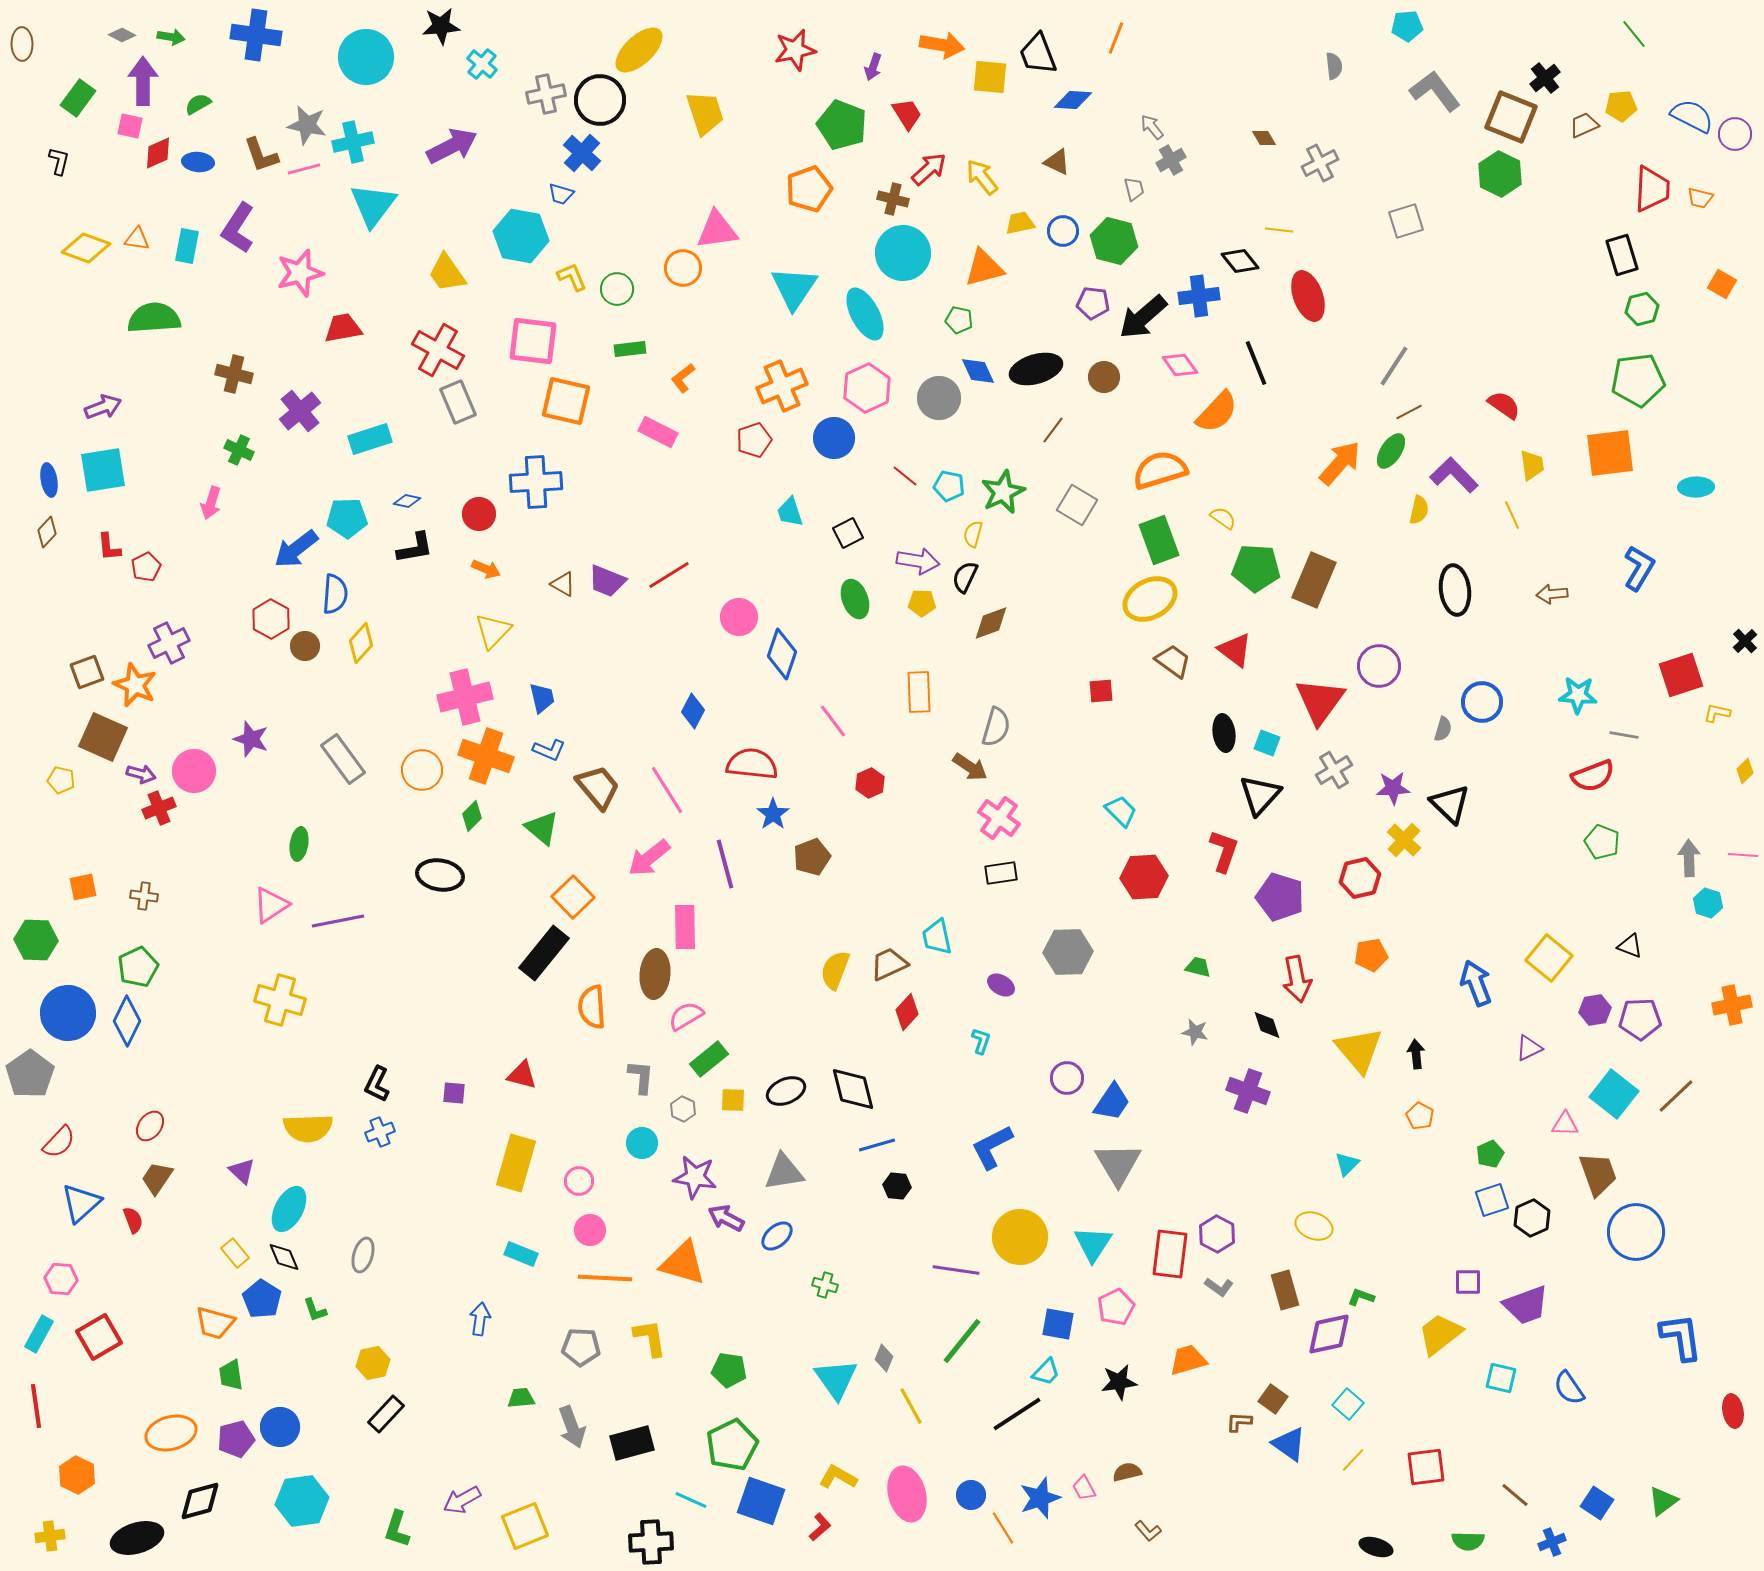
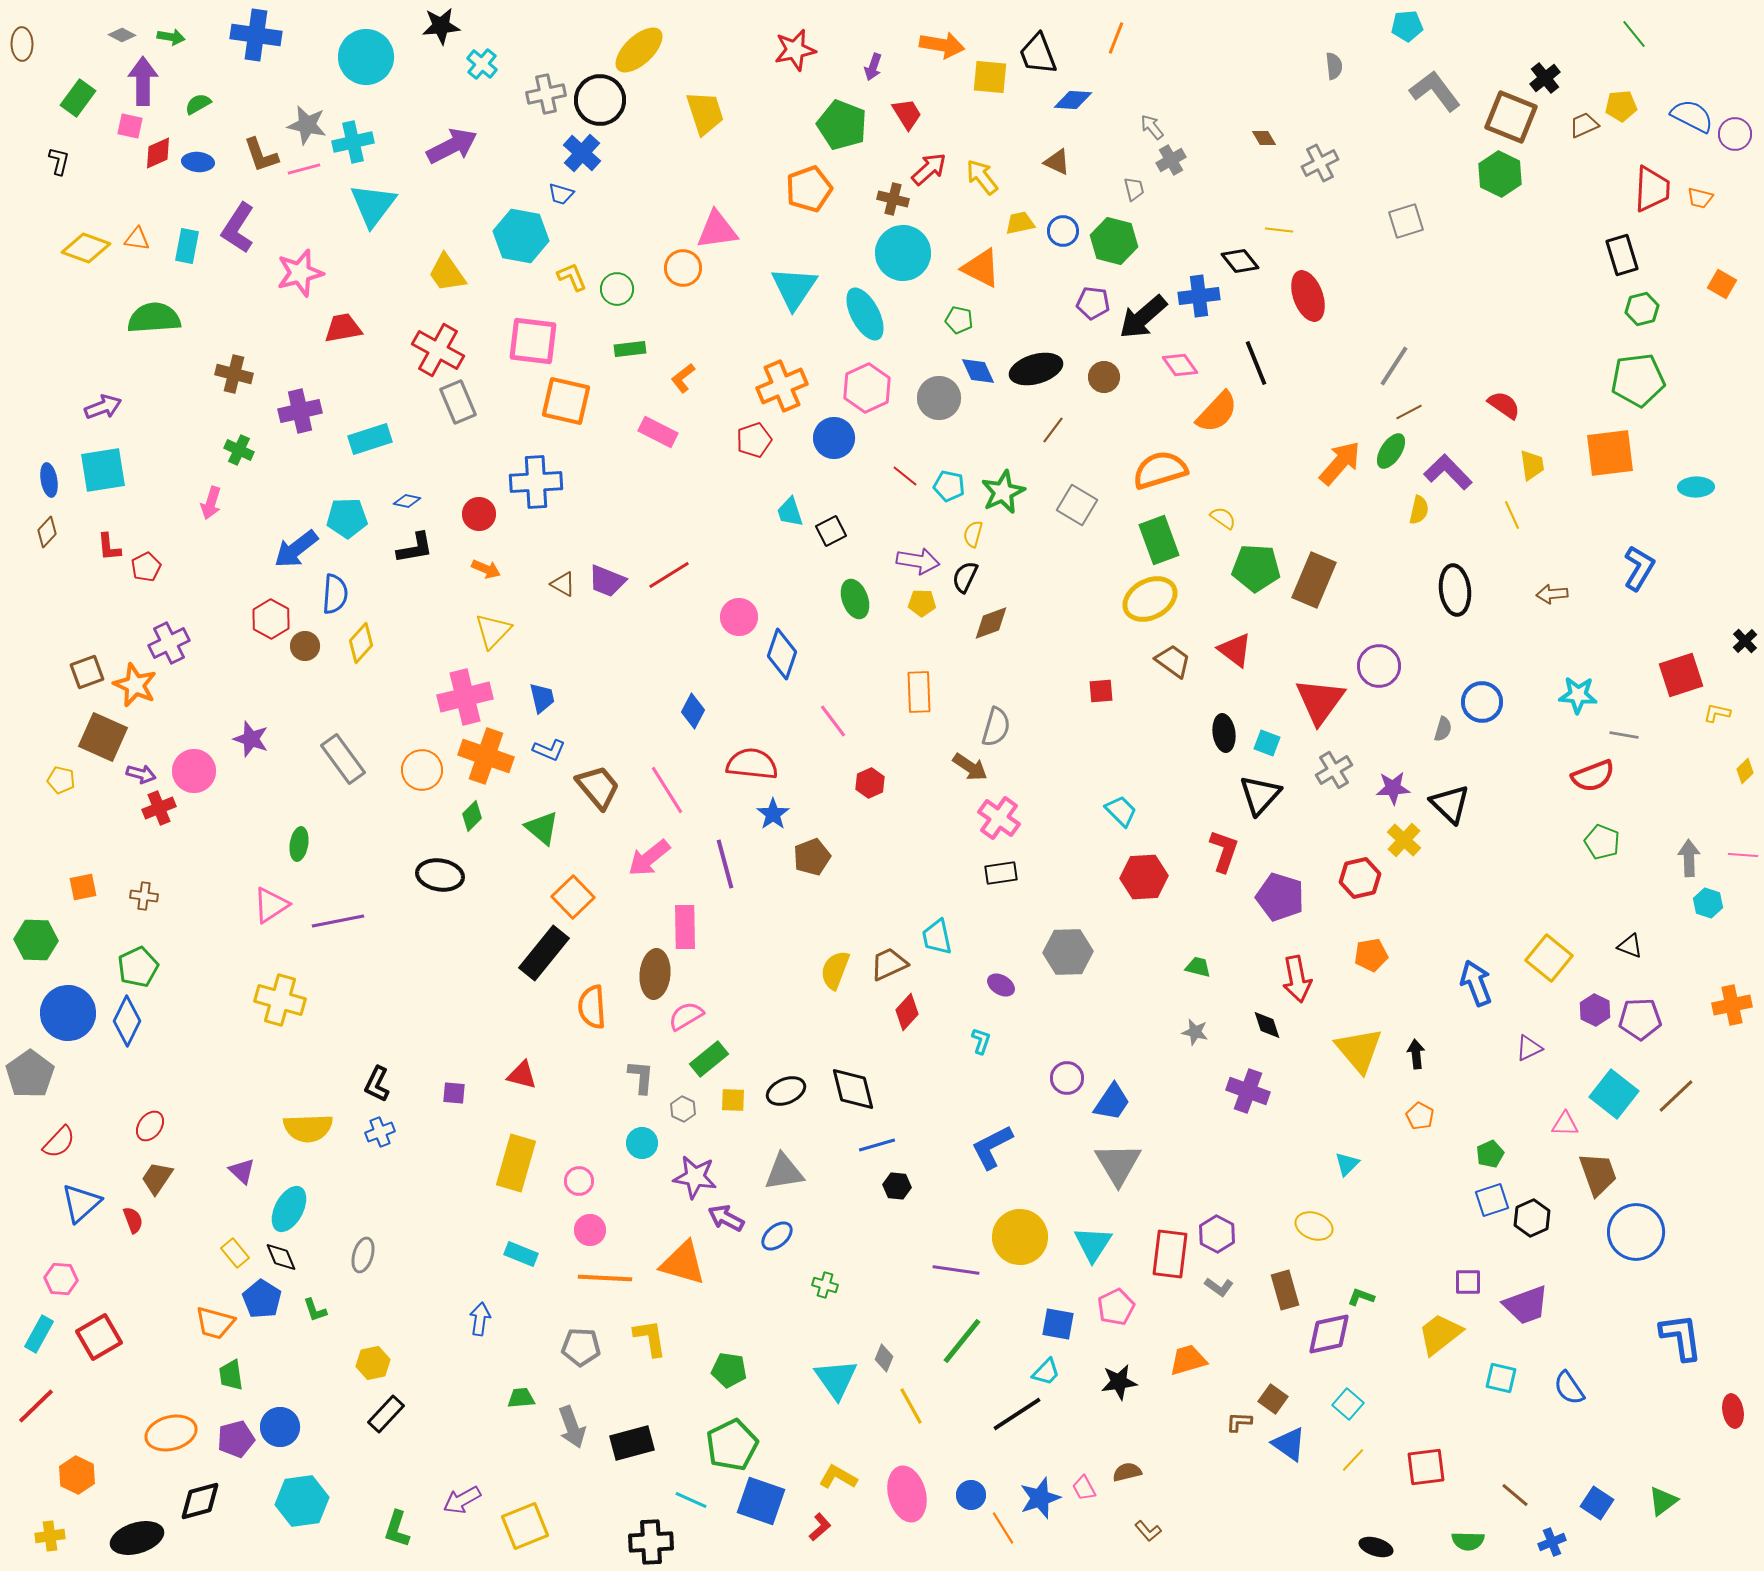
orange triangle at (984, 268): moved 3 px left; rotated 42 degrees clockwise
purple cross at (300, 411): rotated 27 degrees clockwise
purple L-shape at (1454, 475): moved 6 px left, 3 px up
black square at (848, 533): moved 17 px left, 2 px up
purple hexagon at (1595, 1010): rotated 24 degrees counterclockwise
black diamond at (284, 1257): moved 3 px left
red line at (36, 1406): rotated 54 degrees clockwise
